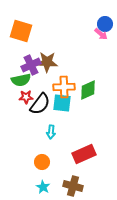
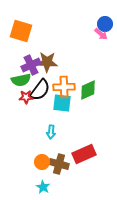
black semicircle: moved 14 px up
brown cross: moved 14 px left, 22 px up
